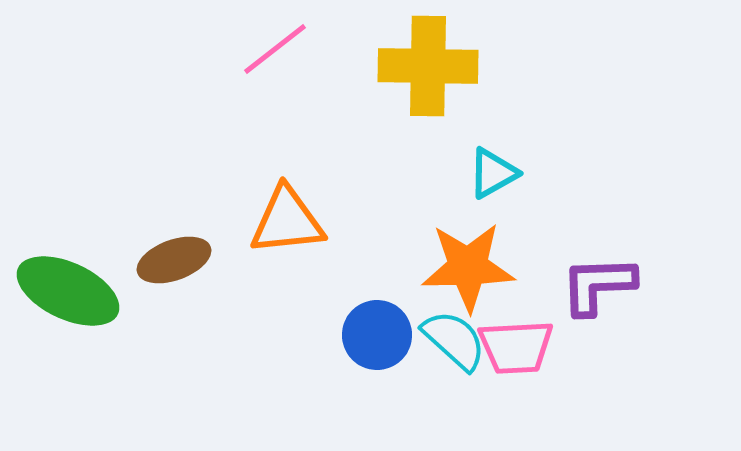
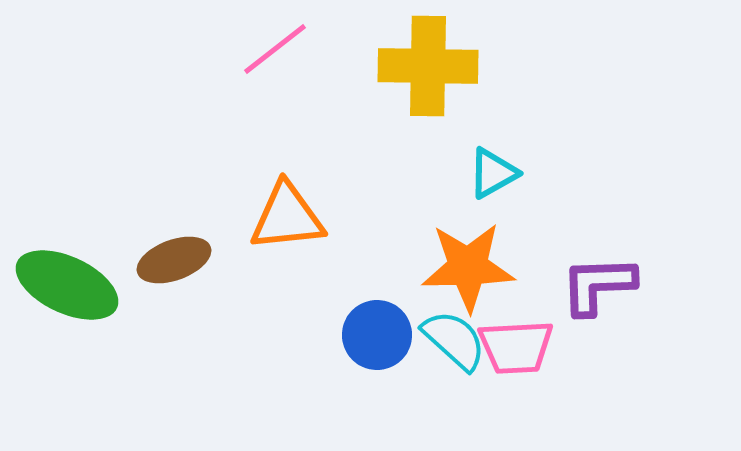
orange triangle: moved 4 px up
green ellipse: moved 1 px left, 6 px up
